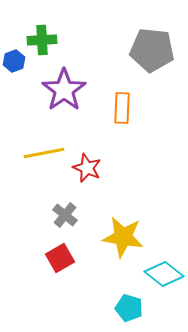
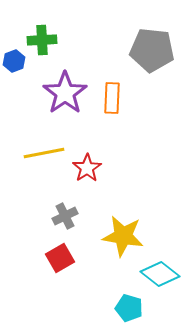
purple star: moved 1 px right, 3 px down
orange rectangle: moved 10 px left, 10 px up
red star: rotated 16 degrees clockwise
gray cross: moved 1 px down; rotated 25 degrees clockwise
yellow star: moved 1 px up
cyan diamond: moved 4 px left
